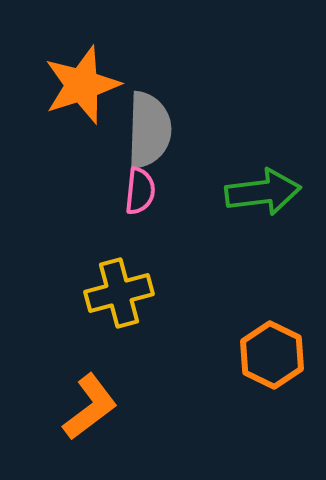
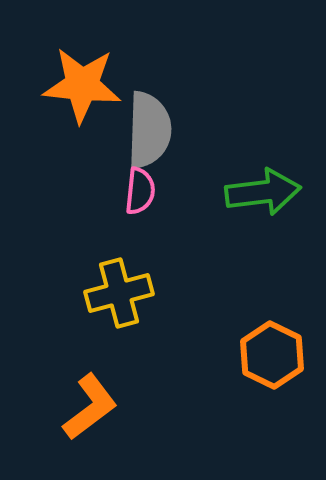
orange star: rotated 24 degrees clockwise
